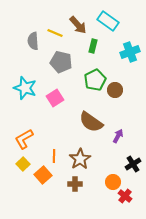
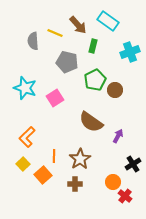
gray pentagon: moved 6 px right
orange L-shape: moved 3 px right, 2 px up; rotated 15 degrees counterclockwise
